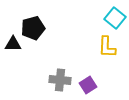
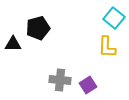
cyan square: moved 1 px left
black pentagon: moved 5 px right
